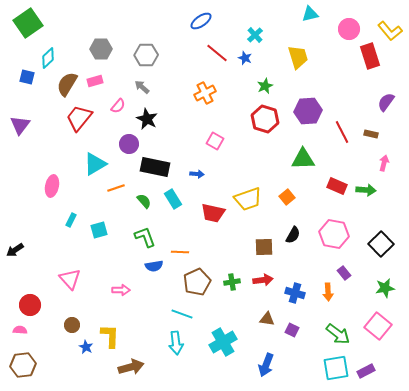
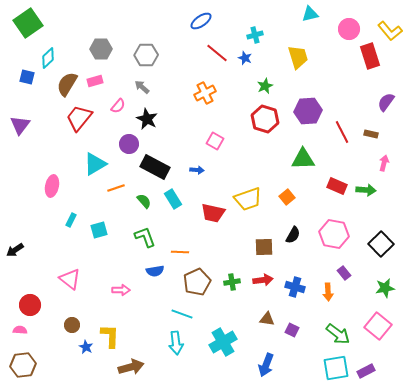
cyan cross at (255, 35): rotated 28 degrees clockwise
black rectangle at (155, 167): rotated 16 degrees clockwise
blue arrow at (197, 174): moved 4 px up
blue semicircle at (154, 266): moved 1 px right, 5 px down
pink triangle at (70, 279): rotated 10 degrees counterclockwise
blue cross at (295, 293): moved 6 px up
